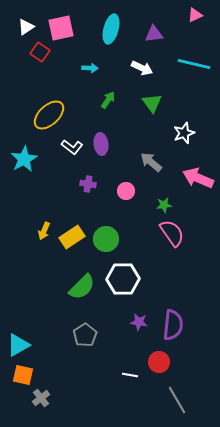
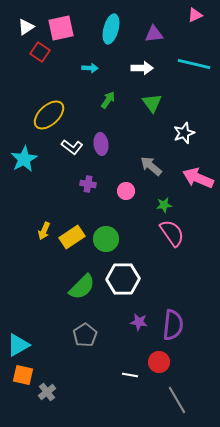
white arrow: rotated 25 degrees counterclockwise
gray arrow: moved 4 px down
gray cross: moved 6 px right, 6 px up
